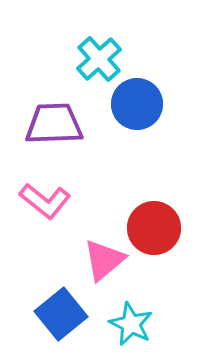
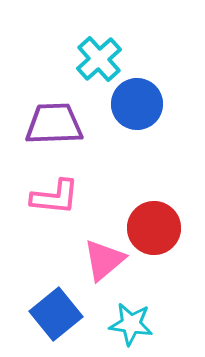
pink L-shape: moved 10 px right, 4 px up; rotated 33 degrees counterclockwise
blue square: moved 5 px left
cyan star: rotated 18 degrees counterclockwise
